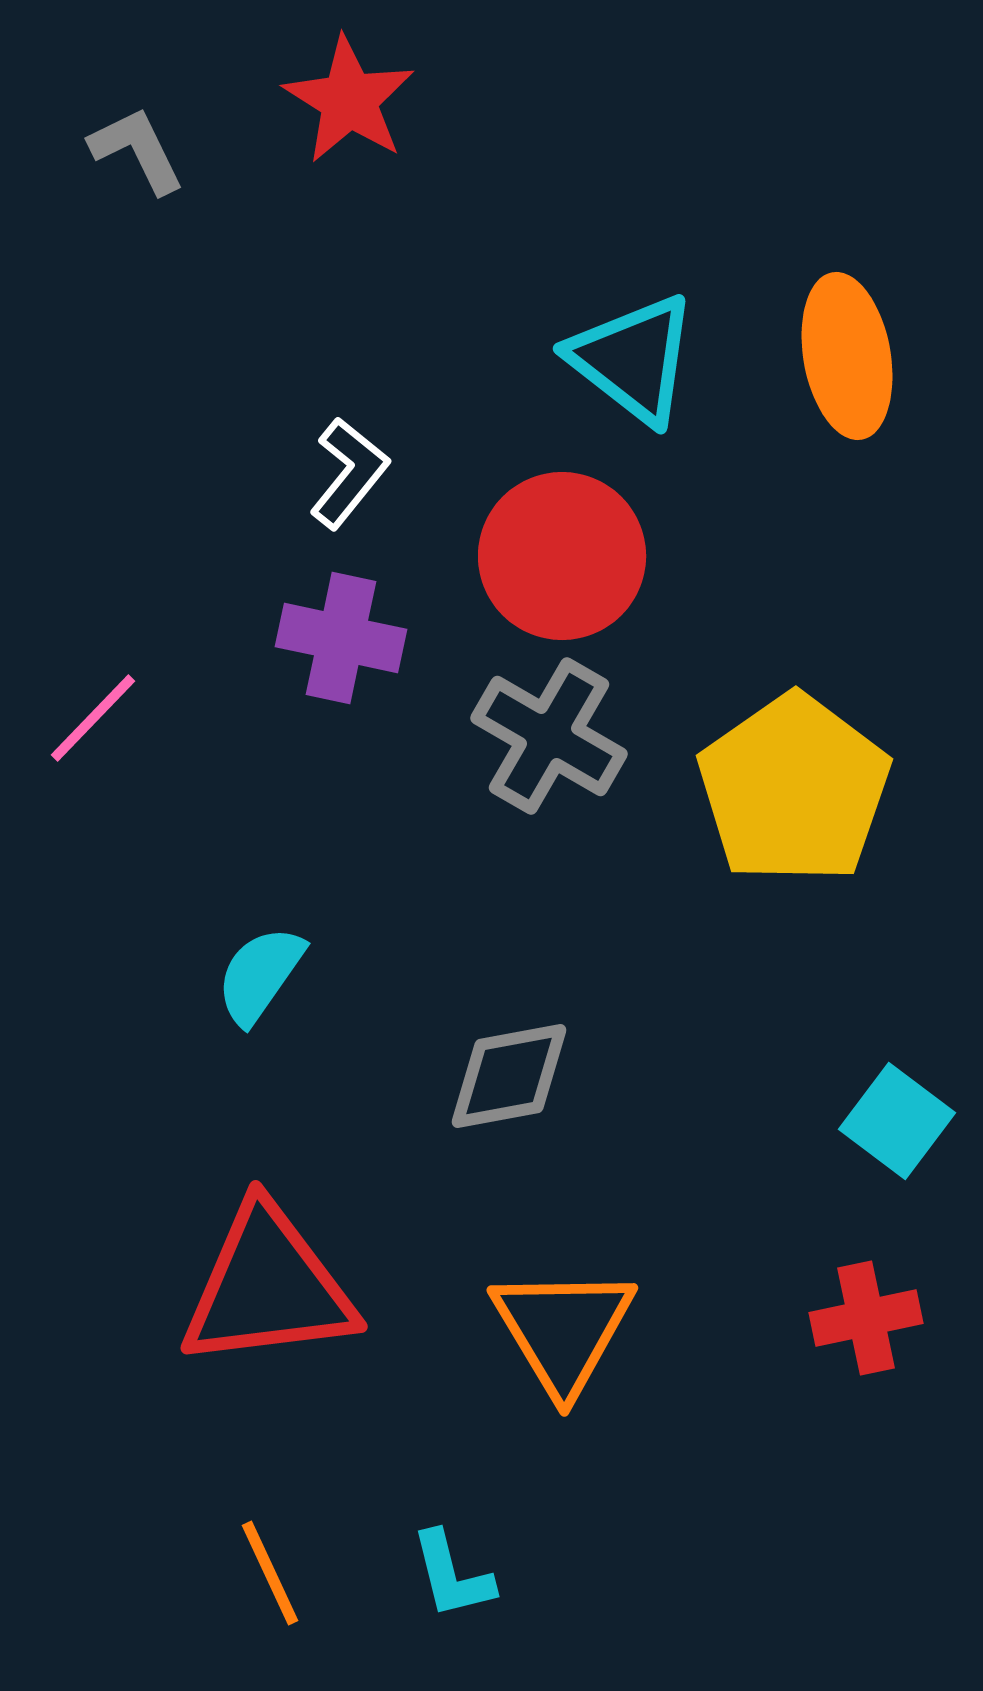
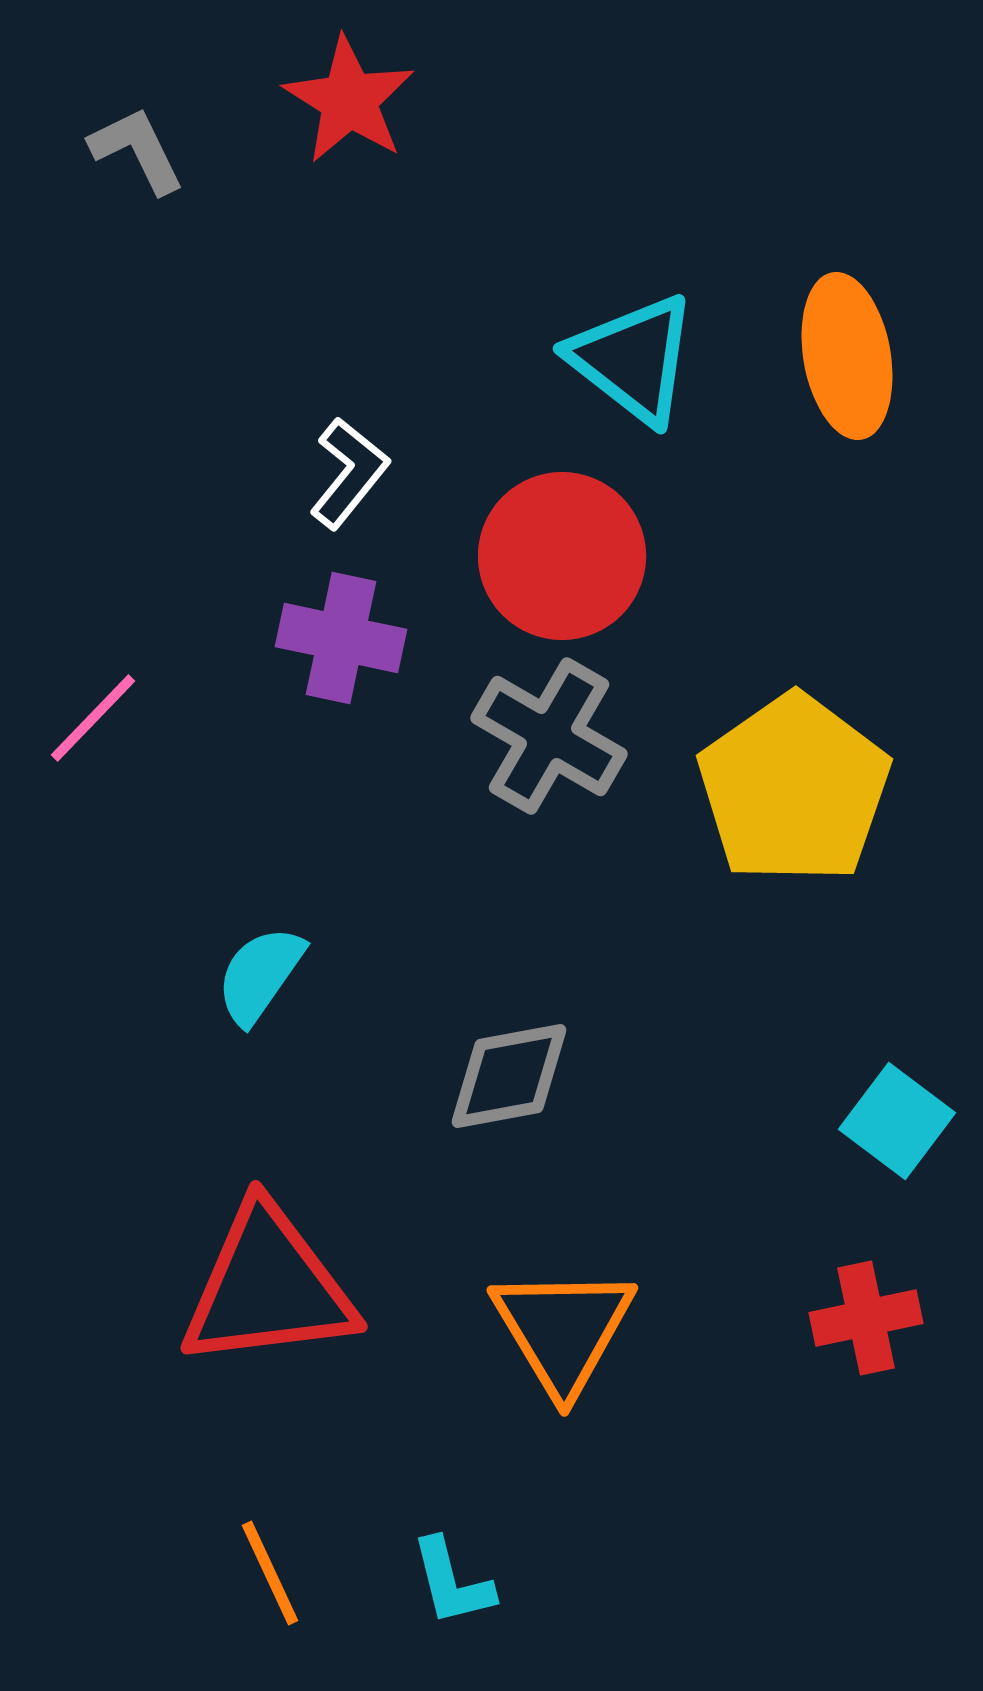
cyan L-shape: moved 7 px down
